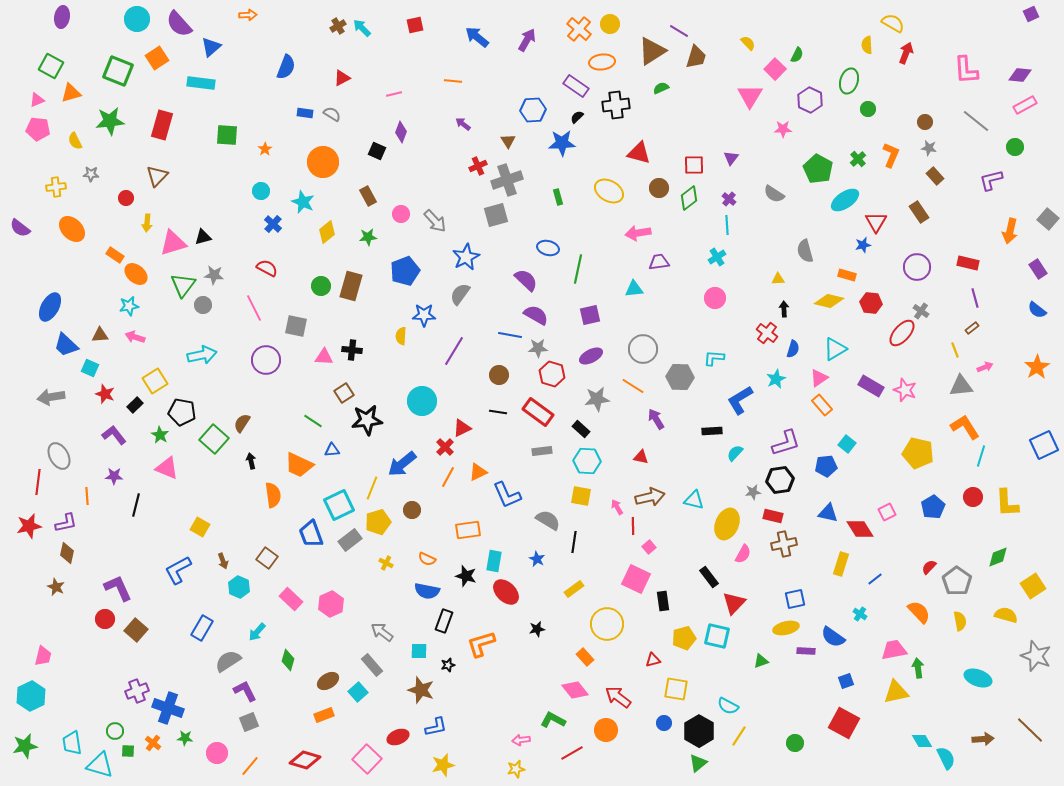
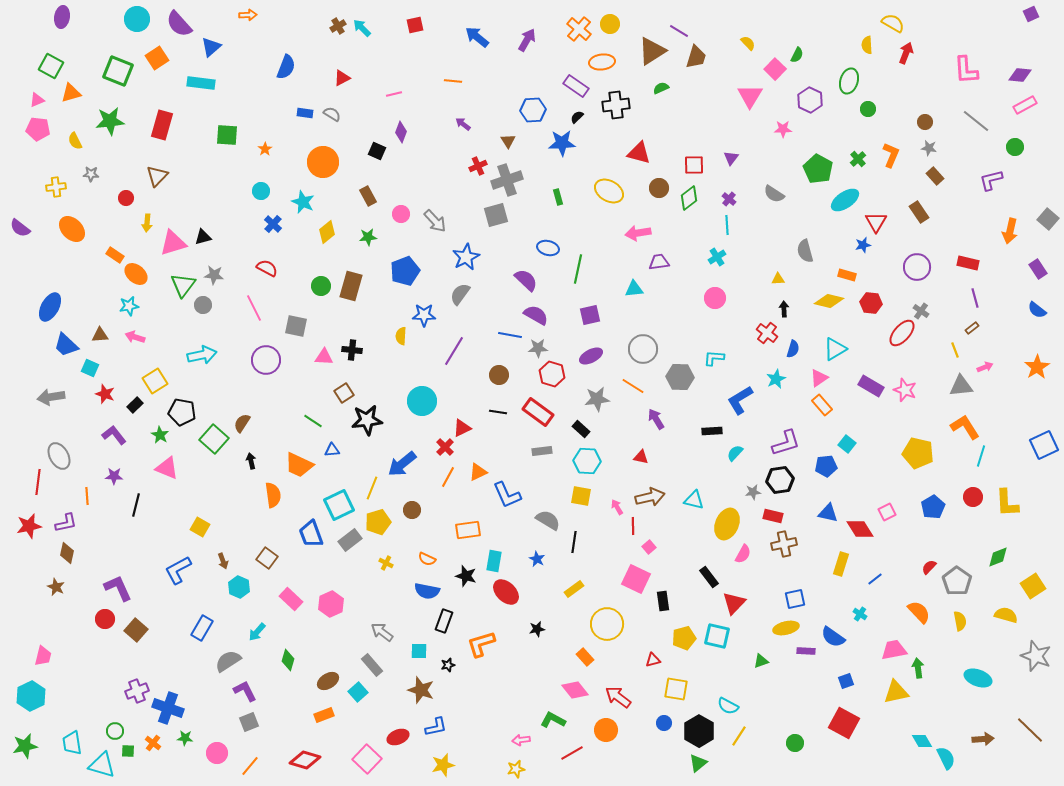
cyan triangle at (100, 765): moved 2 px right
